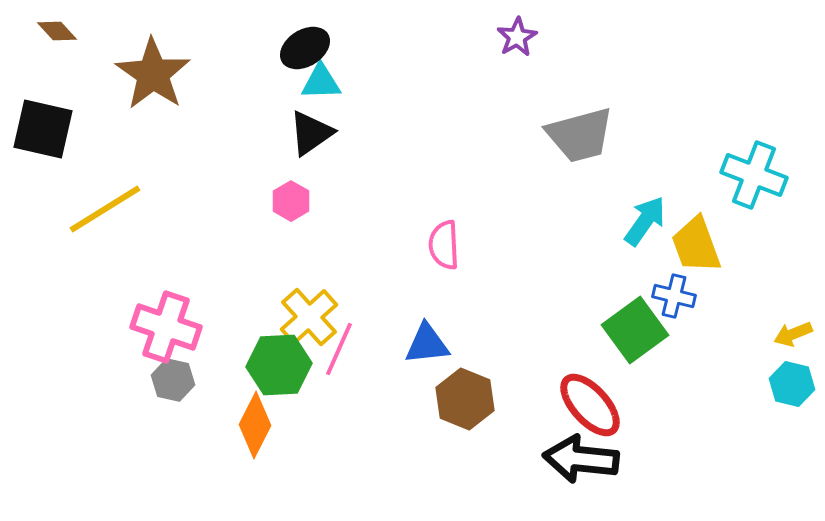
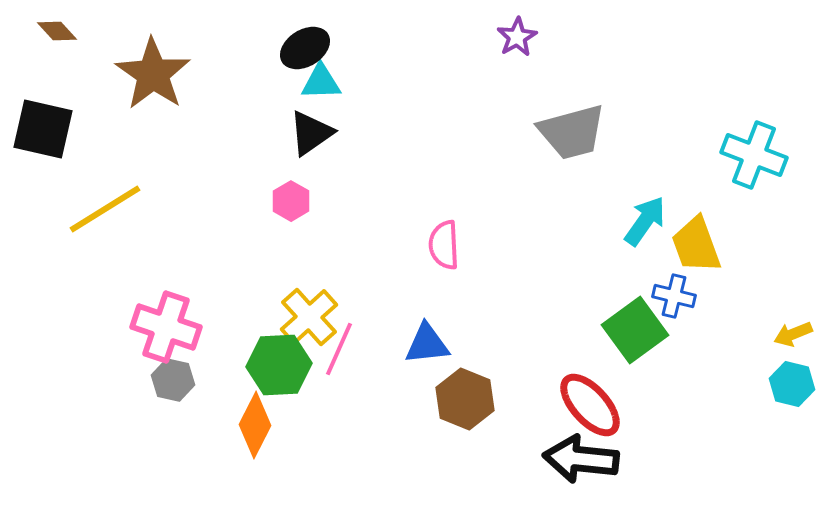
gray trapezoid: moved 8 px left, 3 px up
cyan cross: moved 20 px up
